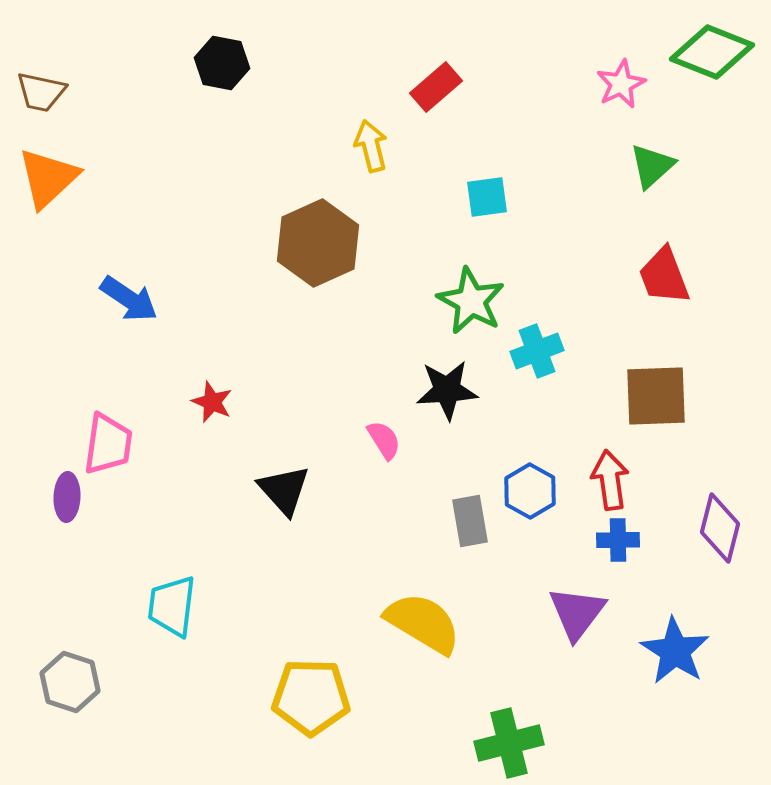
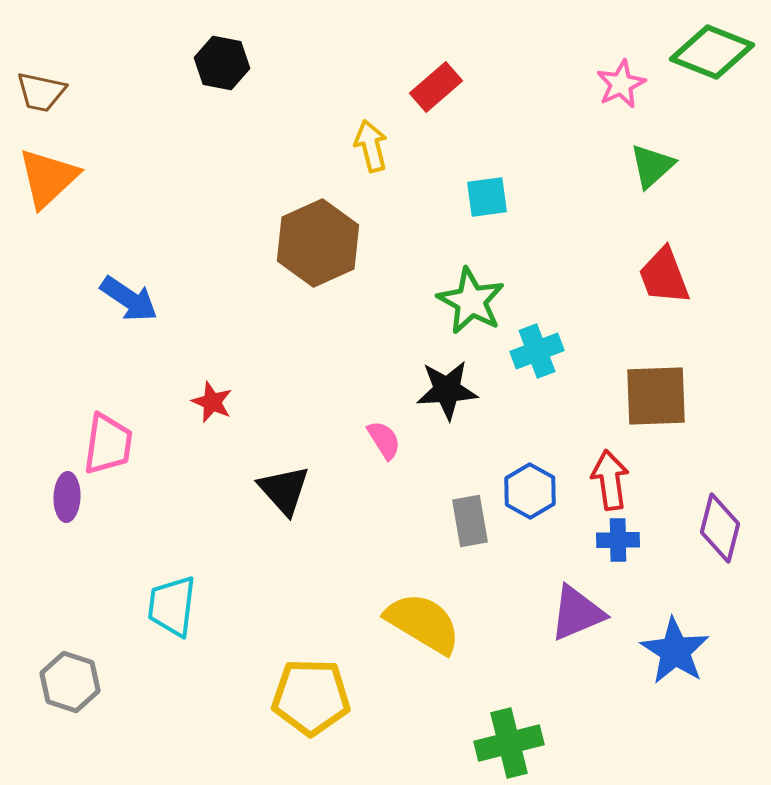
purple triangle: rotated 30 degrees clockwise
